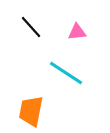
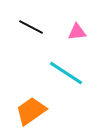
black line: rotated 20 degrees counterclockwise
orange trapezoid: rotated 44 degrees clockwise
